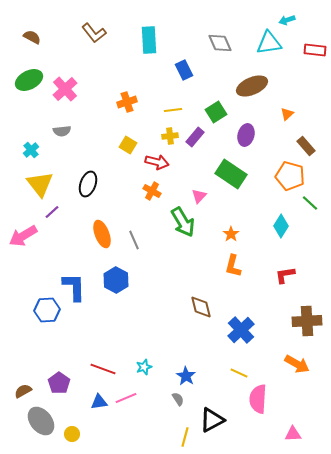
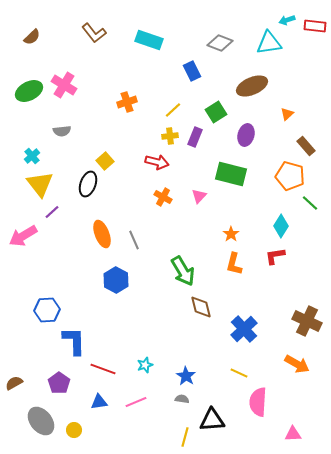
brown semicircle at (32, 37): rotated 108 degrees clockwise
cyan rectangle at (149, 40): rotated 68 degrees counterclockwise
gray diamond at (220, 43): rotated 45 degrees counterclockwise
red rectangle at (315, 50): moved 24 px up
blue rectangle at (184, 70): moved 8 px right, 1 px down
green ellipse at (29, 80): moved 11 px down
pink cross at (65, 89): moved 1 px left, 4 px up; rotated 15 degrees counterclockwise
yellow line at (173, 110): rotated 36 degrees counterclockwise
purple rectangle at (195, 137): rotated 18 degrees counterclockwise
yellow square at (128, 145): moved 23 px left, 16 px down; rotated 18 degrees clockwise
cyan cross at (31, 150): moved 1 px right, 6 px down
green rectangle at (231, 174): rotated 20 degrees counterclockwise
orange cross at (152, 191): moved 11 px right, 6 px down
green arrow at (183, 222): moved 49 px down
orange L-shape at (233, 266): moved 1 px right, 2 px up
red L-shape at (285, 275): moved 10 px left, 19 px up
blue L-shape at (74, 287): moved 54 px down
brown cross at (307, 321): rotated 28 degrees clockwise
blue cross at (241, 330): moved 3 px right, 1 px up
cyan star at (144, 367): moved 1 px right, 2 px up
brown semicircle at (23, 391): moved 9 px left, 8 px up
pink line at (126, 398): moved 10 px right, 4 px down
gray semicircle at (178, 399): moved 4 px right; rotated 48 degrees counterclockwise
pink semicircle at (258, 399): moved 3 px down
black triangle at (212, 420): rotated 24 degrees clockwise
yellow circle at (72, 434): moved 2 px right, 4 px up
